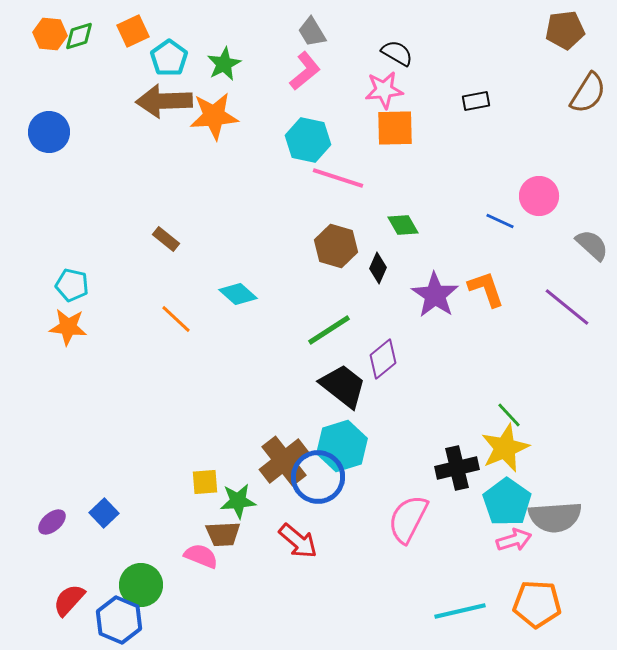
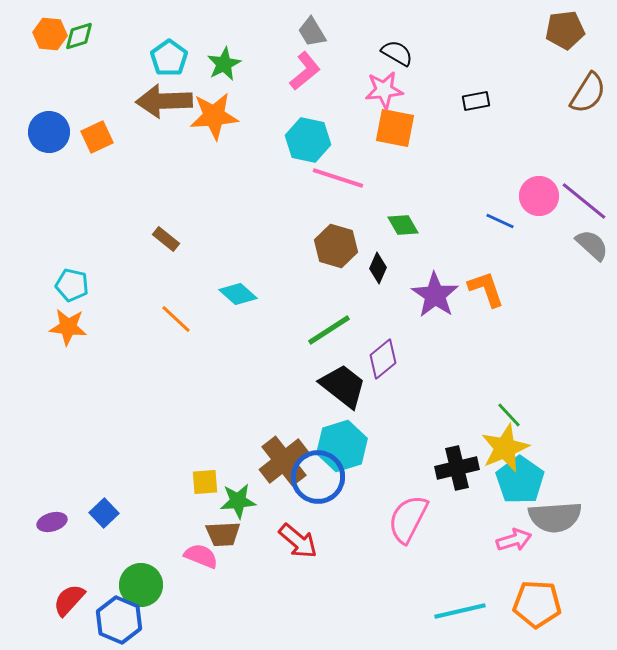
orange square at (133, 31): moved 36 px left, 106 px down
orange square at (395, 128): rotated 12 degrees clockwise
purple line at (567, 307): moved 17 px right, 106 px up
cyan pentagon at (507, 502): moved 13 px right, 22 px up
purple ellipse at (52, 522): rotated 24 degrees clockwise
